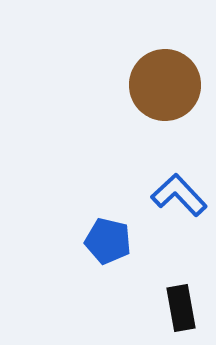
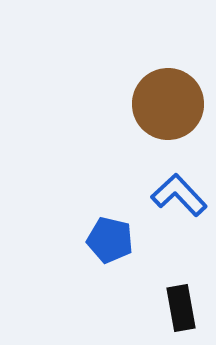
brown circle: moved 3 px right, 19 px down
blue pentagon: moved 2 px right, 1 px up
